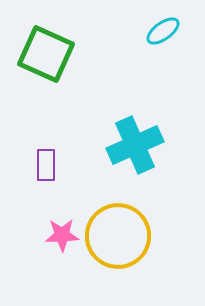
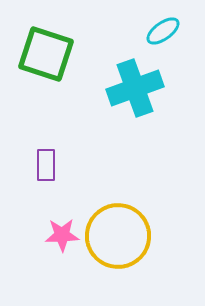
green square: rotated 6 degrees counterclockwise
cyan cross: moved 57 px up; rotated 4 degrees clockwise
